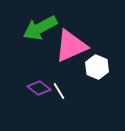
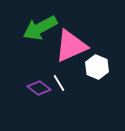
white line: moved 8 px up
